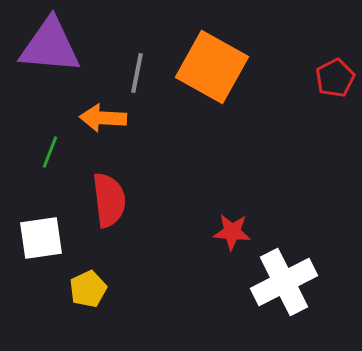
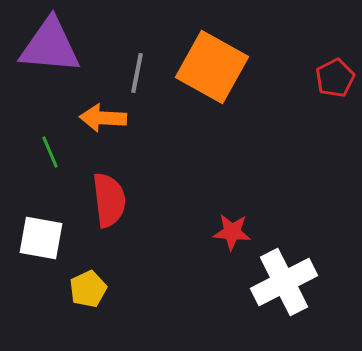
green line: rotated 44 degrees counterclockwise
white square: rotated 18 degrees clockwise
